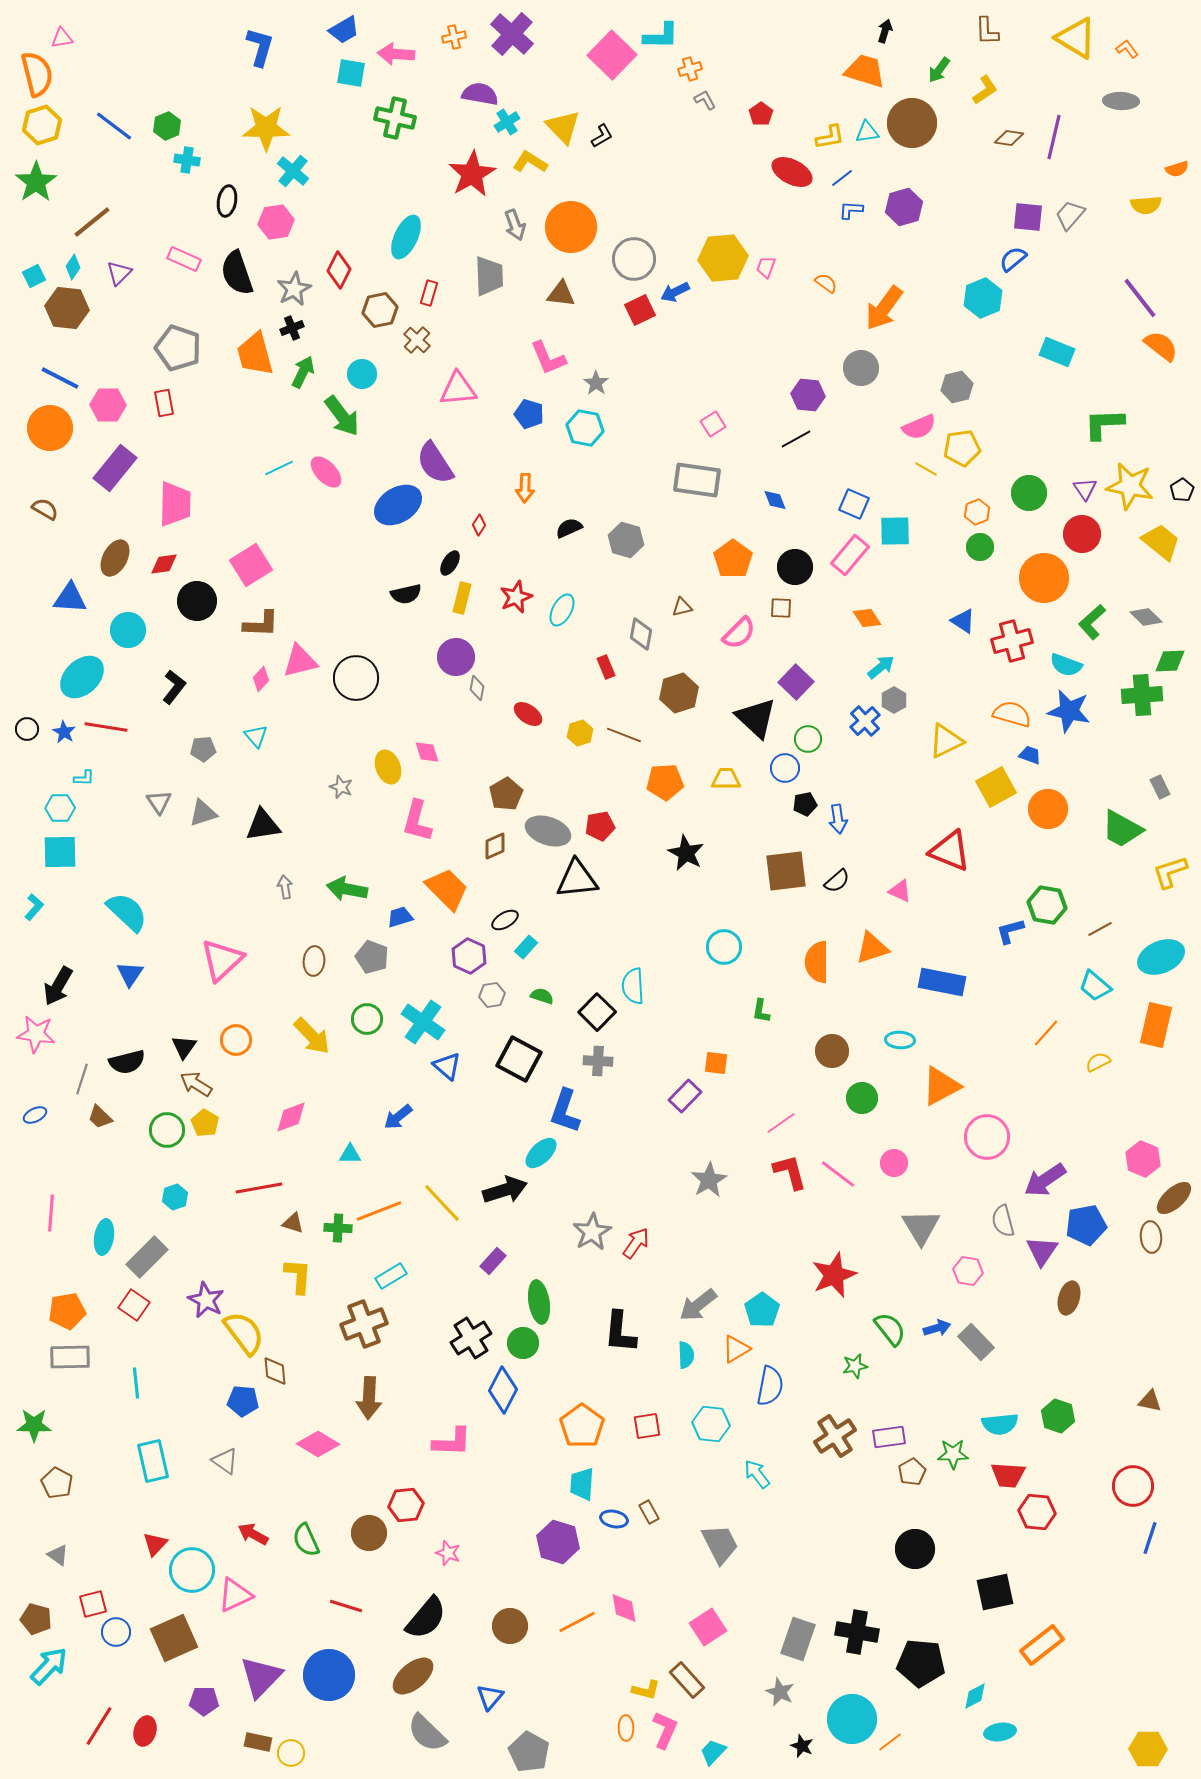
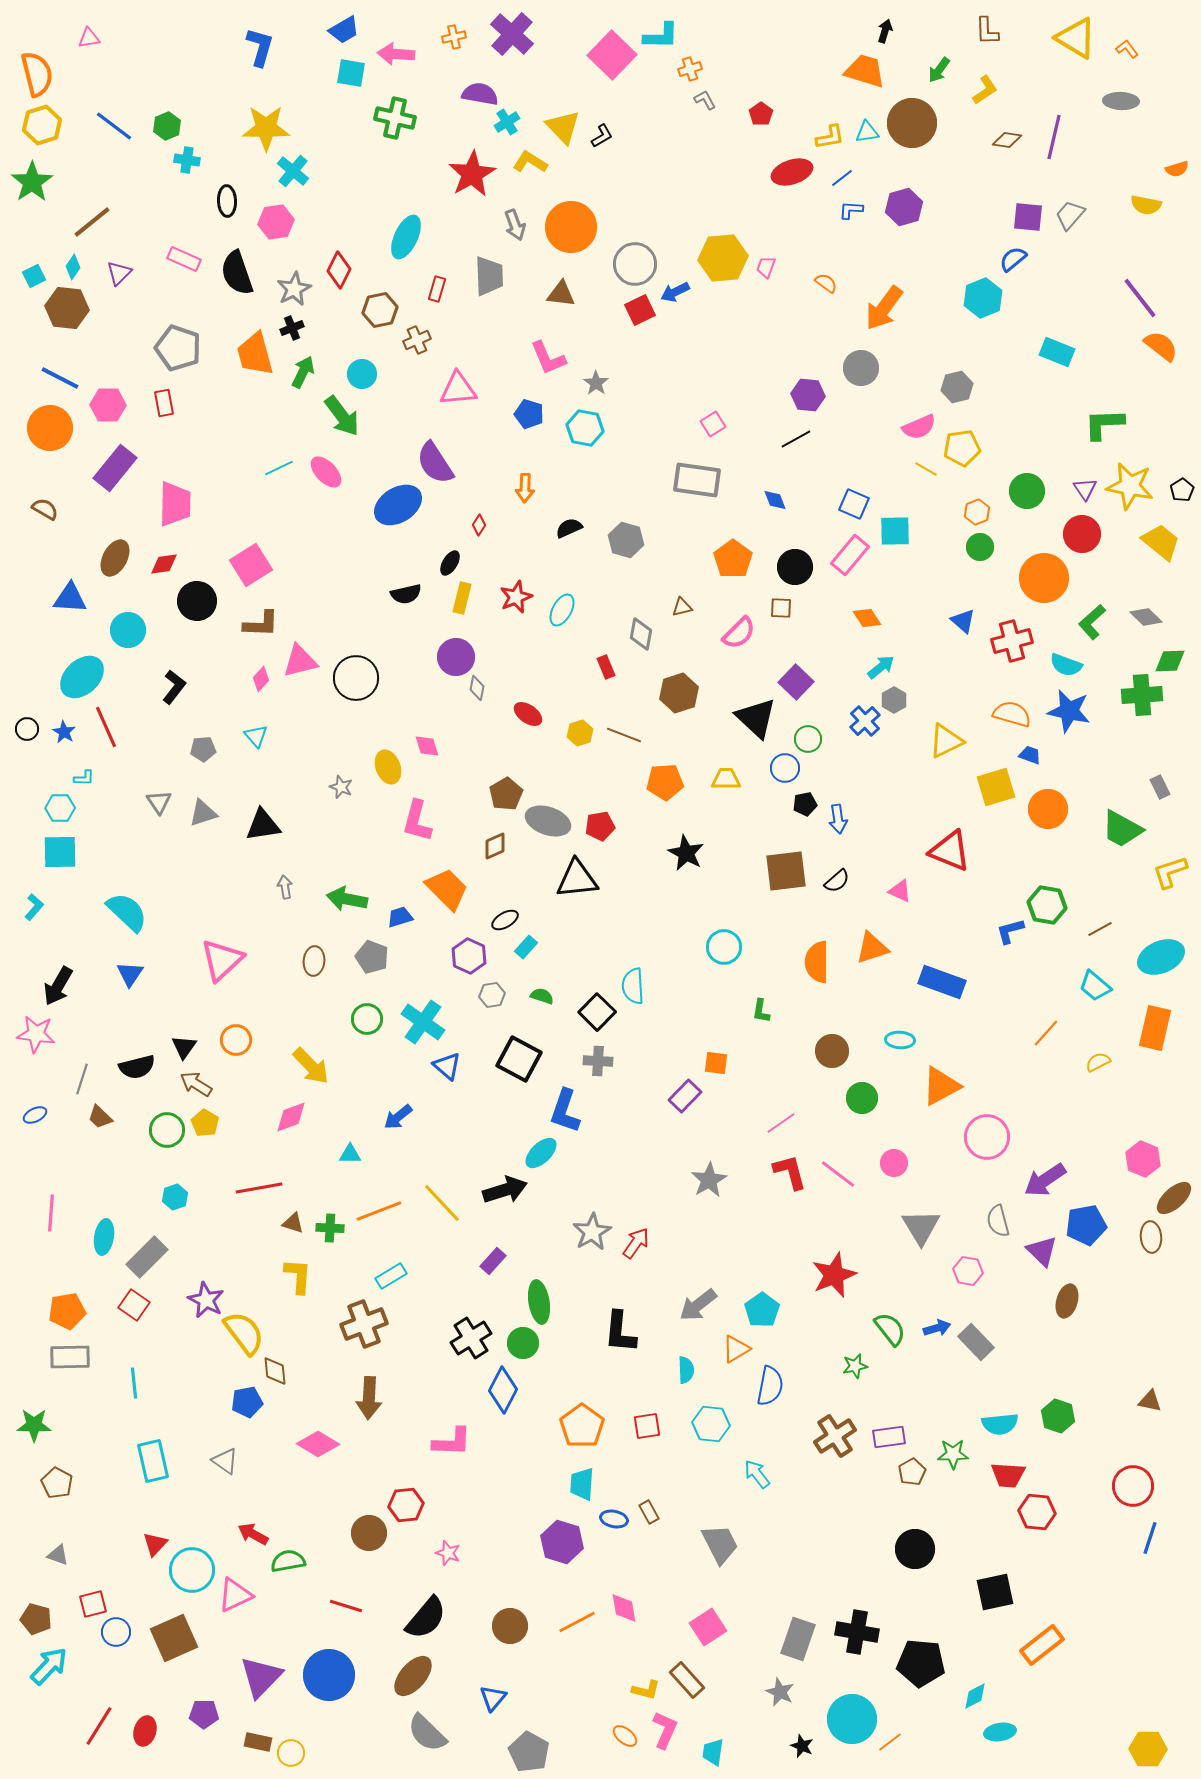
pink triangle at (62, 38): moved 27 px right
brown diamond at (1009, 138): moved 2 px left, 2 px down
red ellipse at (792, 172): rotated 45 degrees counterclockwise
green star at (36, 182): moved 4 px left
black ellipse at (227, 201): rotated 12 degrees counterclockwise
yellow semicircle at (1146, 205): rotated 16 degrees clockwise
gray circle at (634, 259): moved 1 px right, 5 px down
red rectangle at (429, 293): moved 8 px right, 4 px up
brown cross at (417, 340): rotated 24 degrees clockwise
green circle at (1029, 493): moved 2 px left, 2 px up
blue triangle at (963, 621): rotated 8 degrees clockwise
red line at (106, 727): rotated 57 degrees clockwise
pink diamond at (427, 752): moved 6 px up
yellow square at (996, 787): rotated 12 degrees clockwise
gray ellipse at (548, 831): moved 10 px up
green arrow at (347, 889): moved 10 px down
blue rectangle at (942, 982): rotated 9 degrees clockwise
orange rectangle at (1156, 1025): moved 1 px left, 3 px down
yellow arrow at (312, 1036): moved 1 px left, 30 px down
black semicircle at (127, 1062): moved 10 px right, 5 px down
gray semicircle at (1003, 1221): moved 5 px left
green cross at (338, 1228): moved 8 px left
purple triangle at (1042, 1251): rotated 20 degrees counterclockwise
brown ellipse at (1069, 1298): moved 2 px left, 3 px down
cyan semicircle at (686, 1355): moved 15 px down
cyan line at (136, 1383): moved 2 px left
blue pentagon at (243, 1401): moved 4 px right, 1 px down; rotated 16 degrees counterclockwise
green semicircle at (306, 1540): moved 18 px left, 21 px down; rotated 104 degrees clockwise
purple hexagon at (558, 1542): moved 4 px right
gray triangle at (58, 1555): rotated 15 degrees counterclockwise
brown ellipse at (413, 1676): rotated 9 degrees counterclockwise
blue triangle at (490, 1697): moved 3 px right, 1 px down
purple pentagon at (204, 1701): moved 13 px down
orange ellipse at (626, 1728): moved 1 px left, 8 px down; rotated 50 degrees counterclockwise
cyan trapezoid at (713, 1752): rotated 36 degrees counterclockwise
